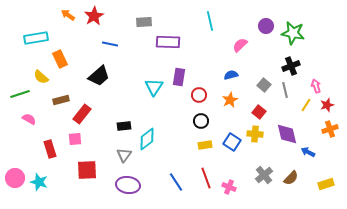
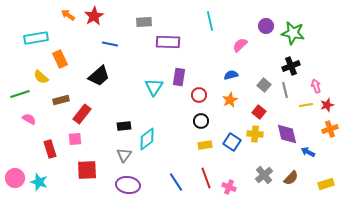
yellow line at (306, 105): rotated 48 degrees clockwise
